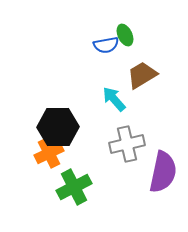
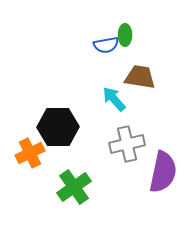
green ellipse: rotated 25 degrees clockwise
brown trapezoid: moved 2 px left, 2 px down; rotated 40 degrees clockwise
orange cross: moved 19 px left
green cross: rotated 8 degrees counterclockwise
